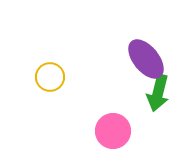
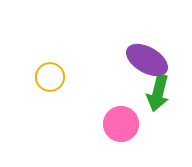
purple ellipse: moved 1 px right, 1 px down; rotated 21 degrees counterclockwise
pink circle: moved 8 px right, 7 px up
